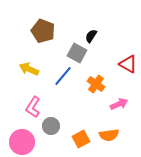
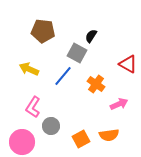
brown pentagon: rotated 15 degrees counterclockwise
